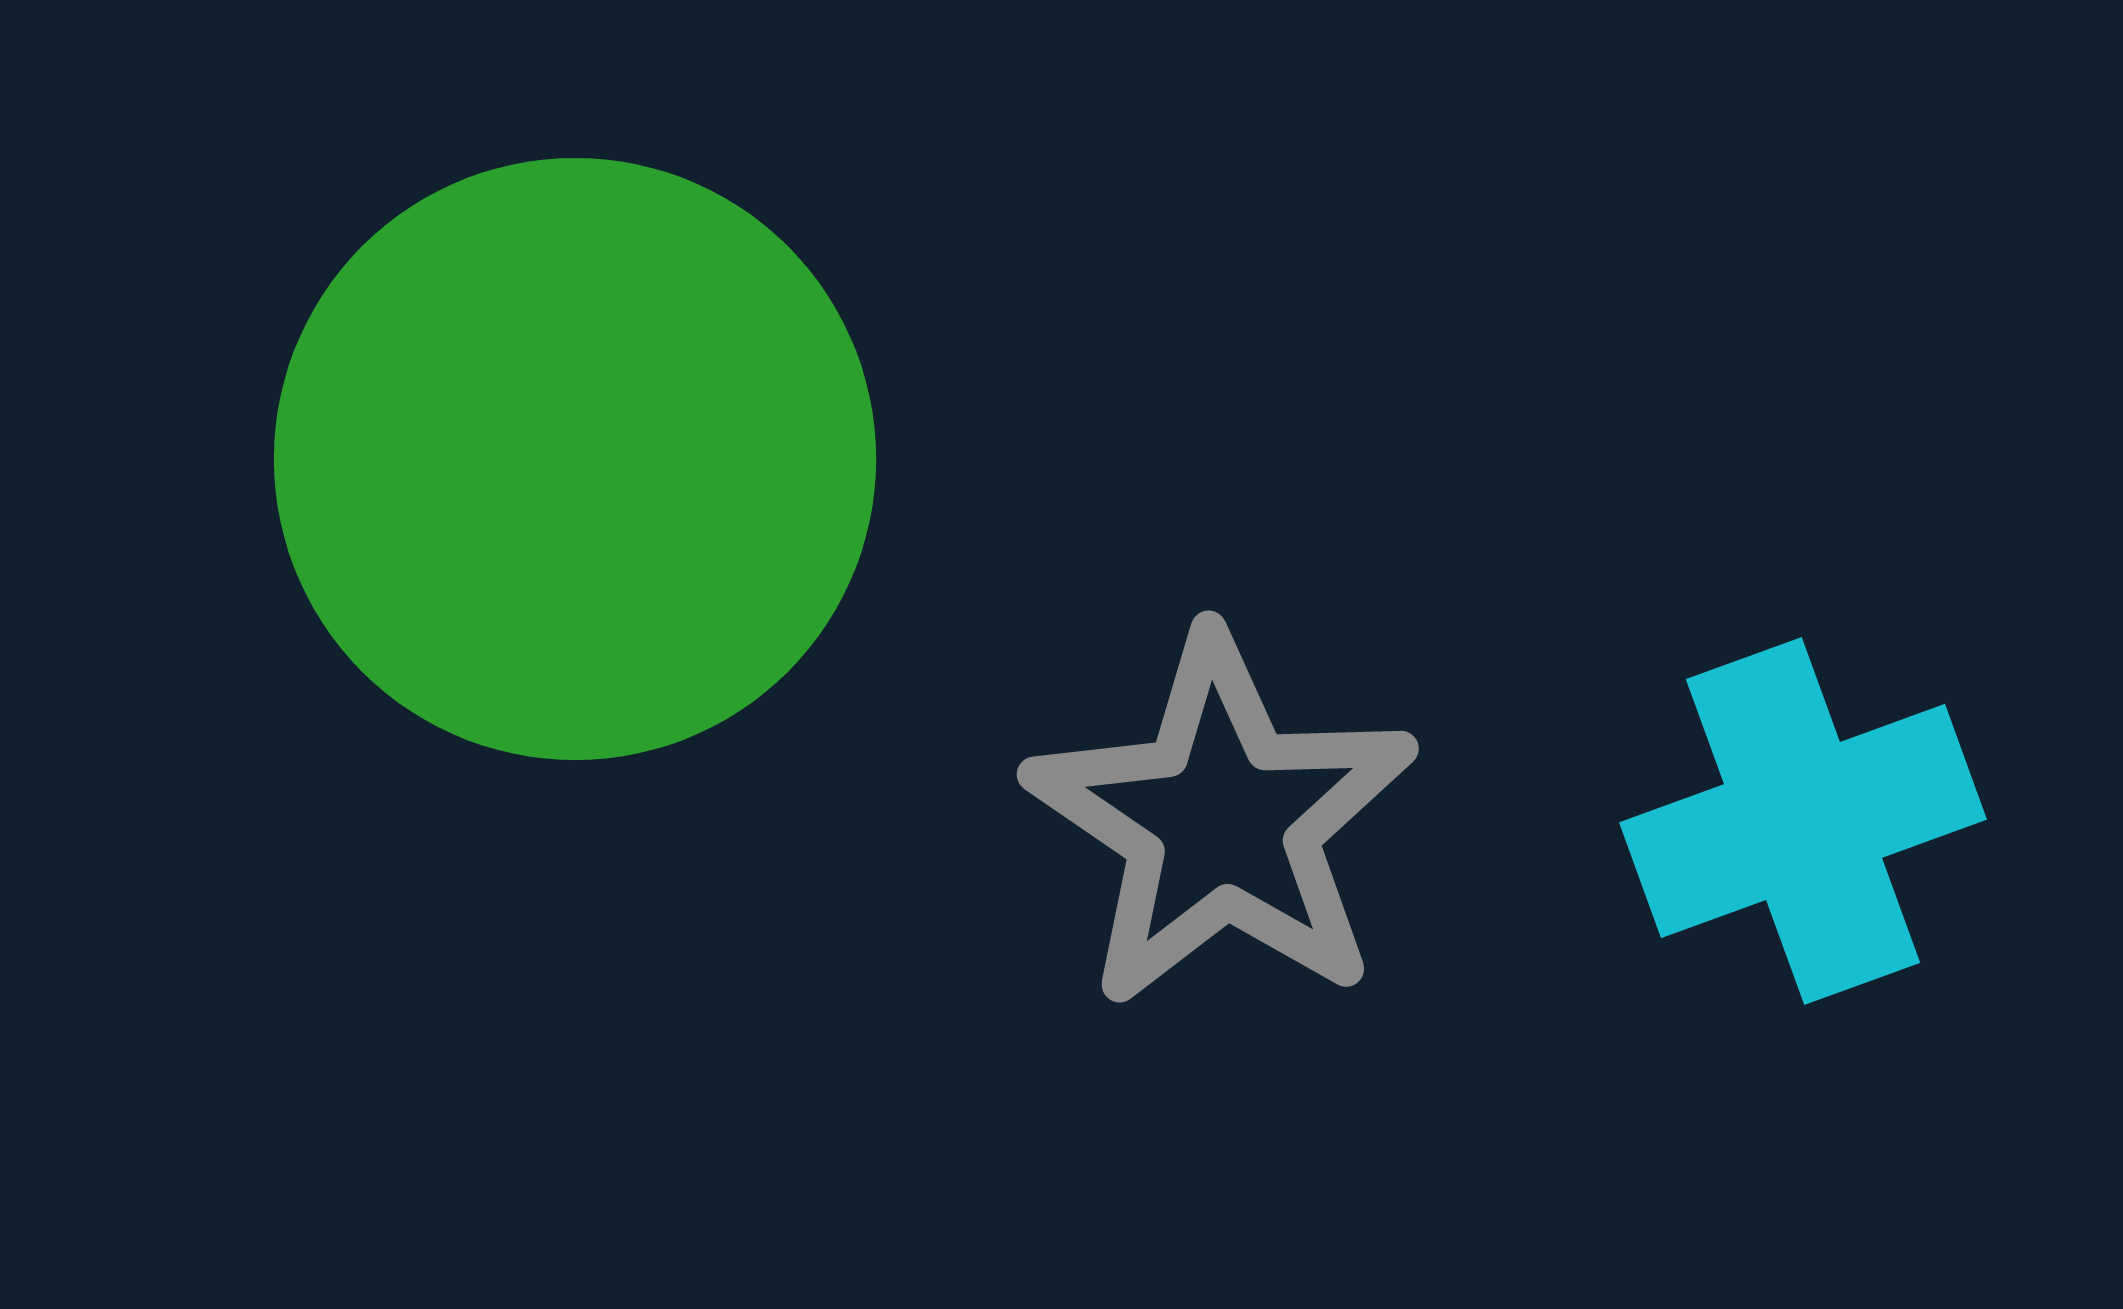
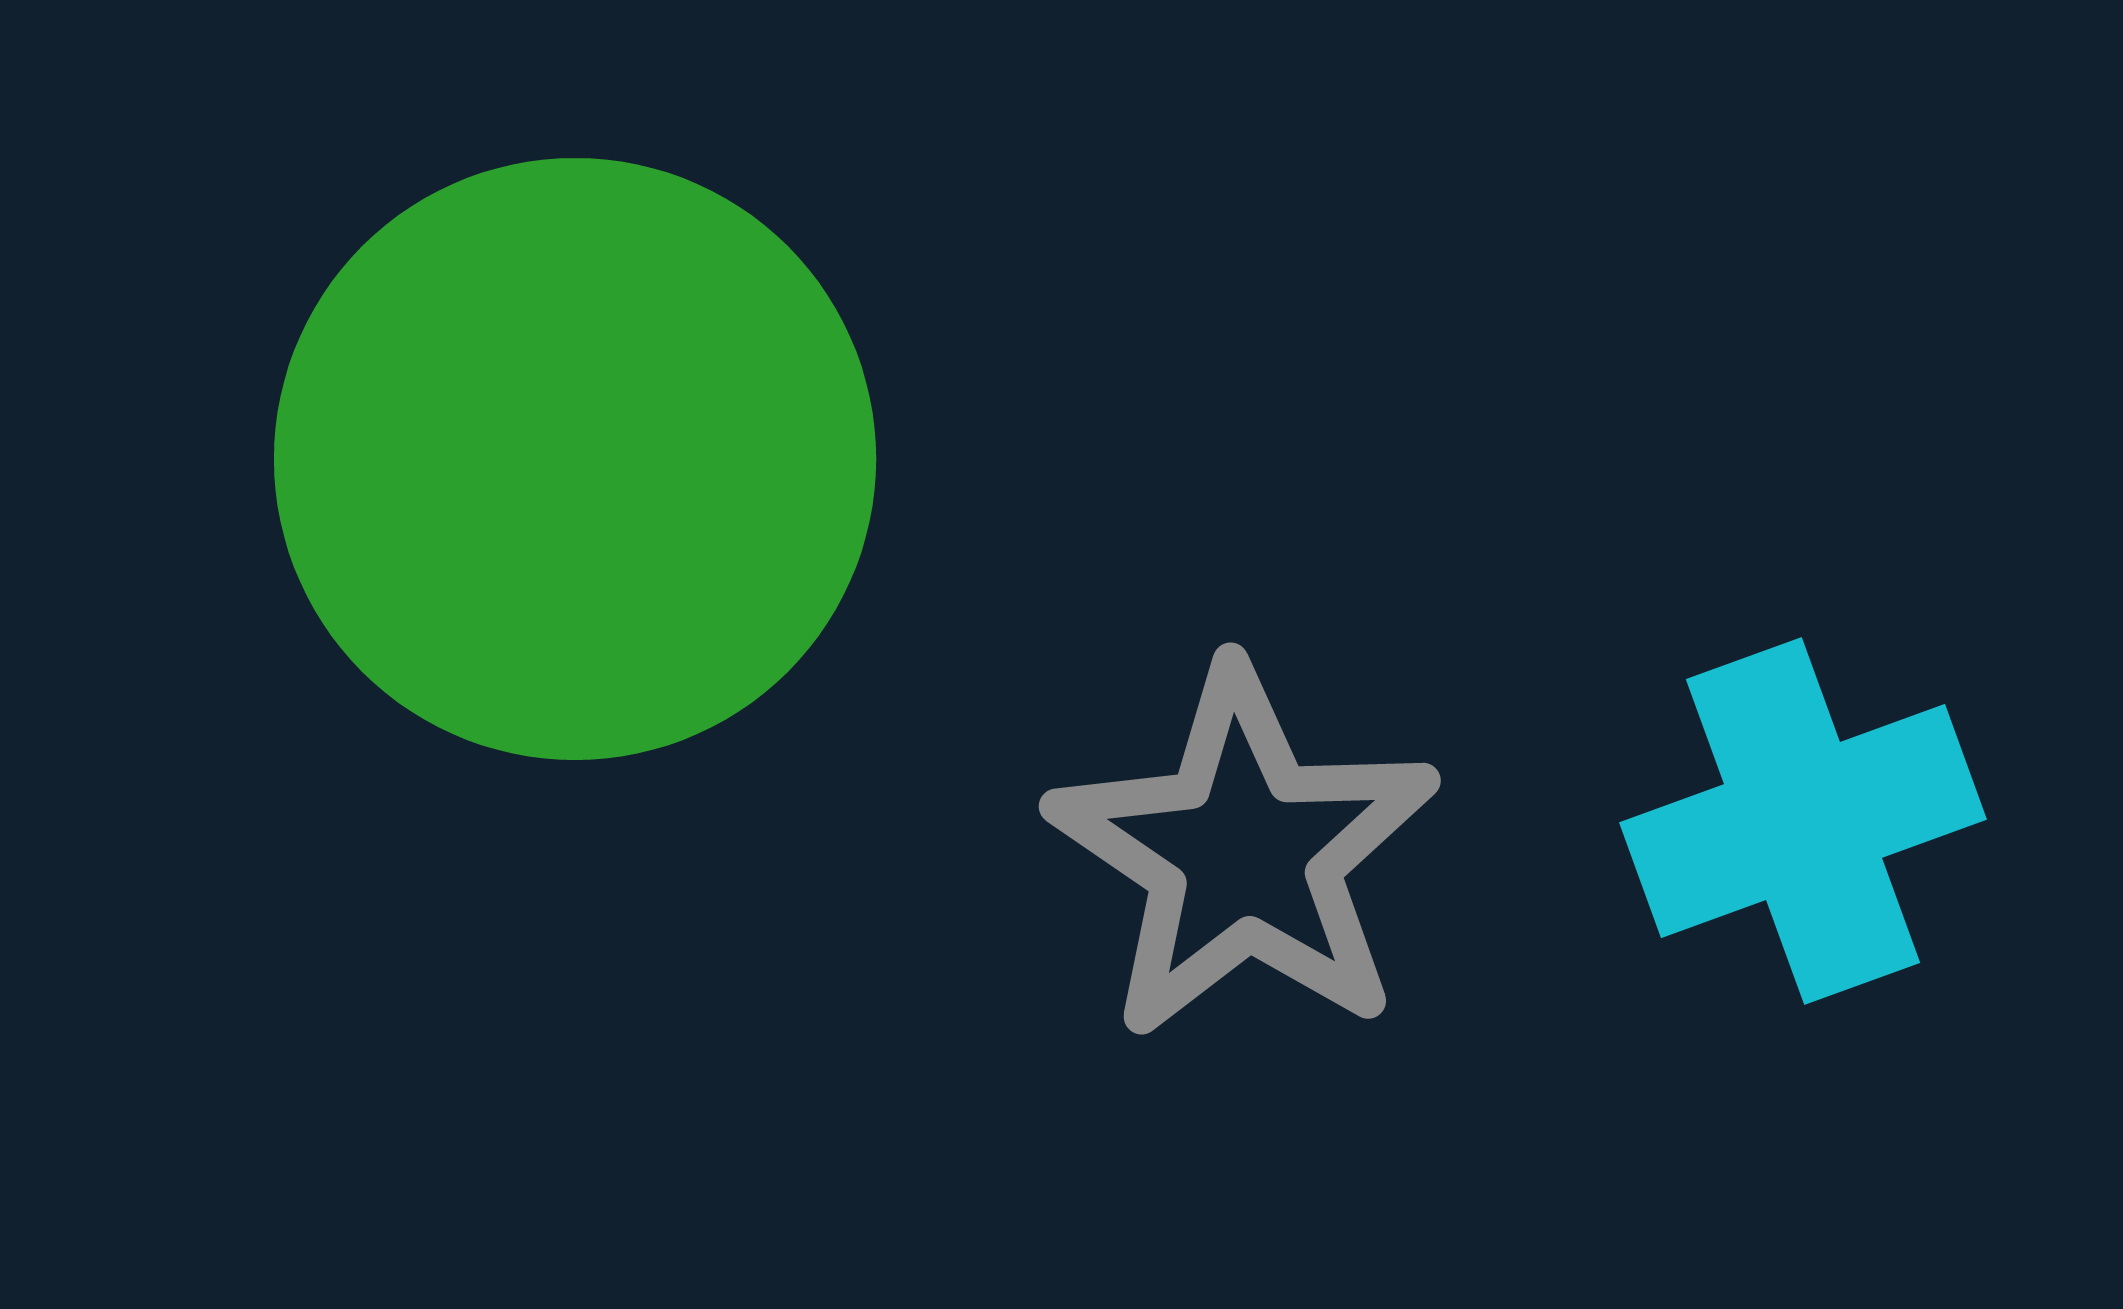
gray star: moved 22 px right, 32 px down
